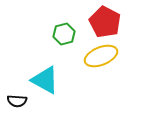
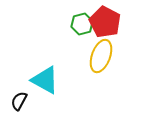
green hexagon: moved 18 px right, 10 px up
yellow ellipse: rotated 48 degrees counterclockwise
black semicircle: moved 2 px right; rotated 114 degrees clockwise
